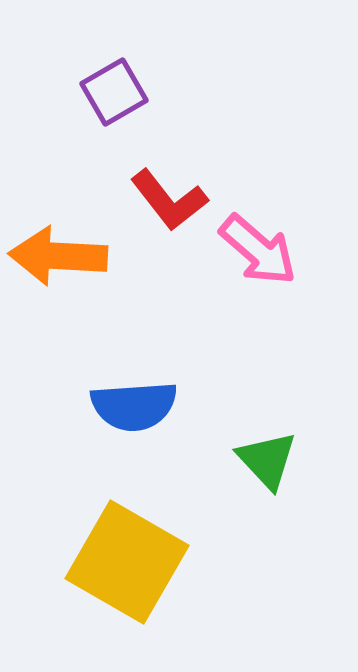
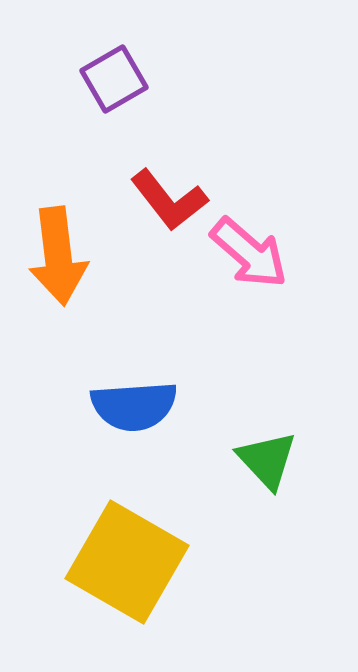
purple square: moved 13 px up
pink arrow: moved 9 px left, 3 px down
orange arrow: rotated 100 degrees counterclockwise
